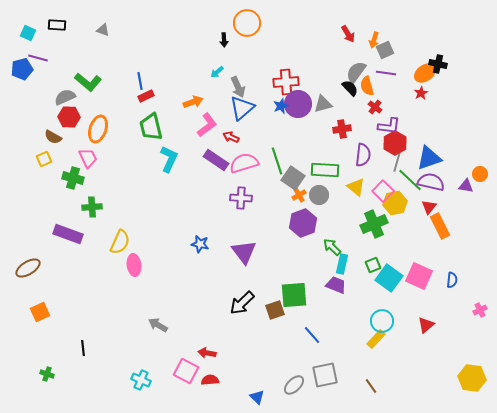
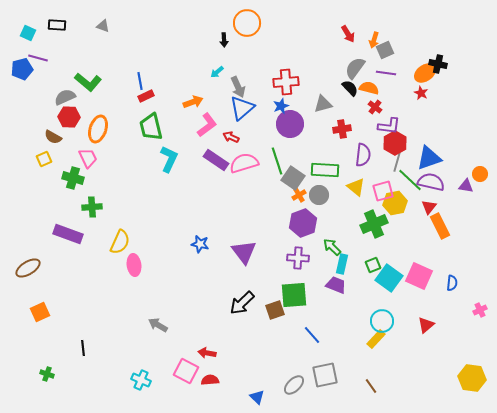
gray triangle at (103, 30): moved 4 px up
gray semicircle at (356, 72): moved 1 px left, 4 px up
orange semicircle at (367, 86): moved 2 px right, 2 px down; rotated 120 degrees clockwise
red star at (421, 93): rotated 16 degrees counterclockwise
purple circle at (298, 104): moved 8 px left, 20 px down
pink square at (383, 191): rotated 30 degrees clockwise
purple cross at (241, 198): moved 57 px right, 60 px down
blue semicircle at (452, 280): moved 3 px down
